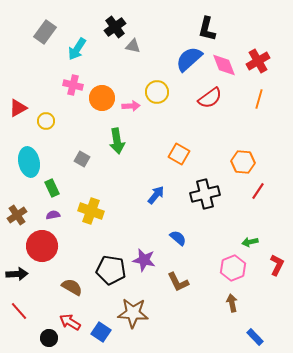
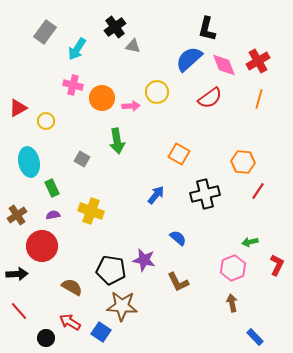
brown star at (133, 313): moved 11 px left, 7 px up
black circle at (49, 338): moved 3 px left
